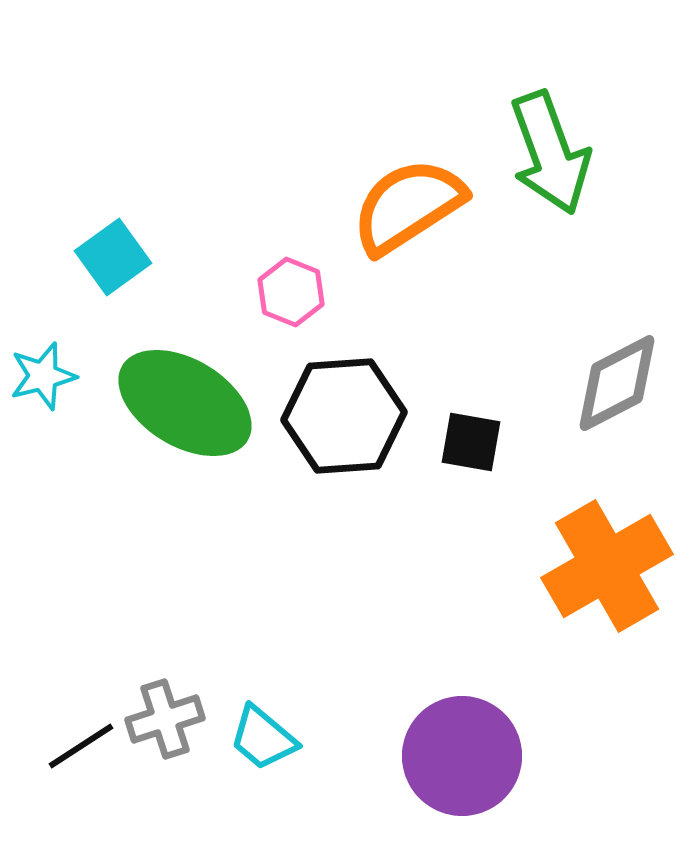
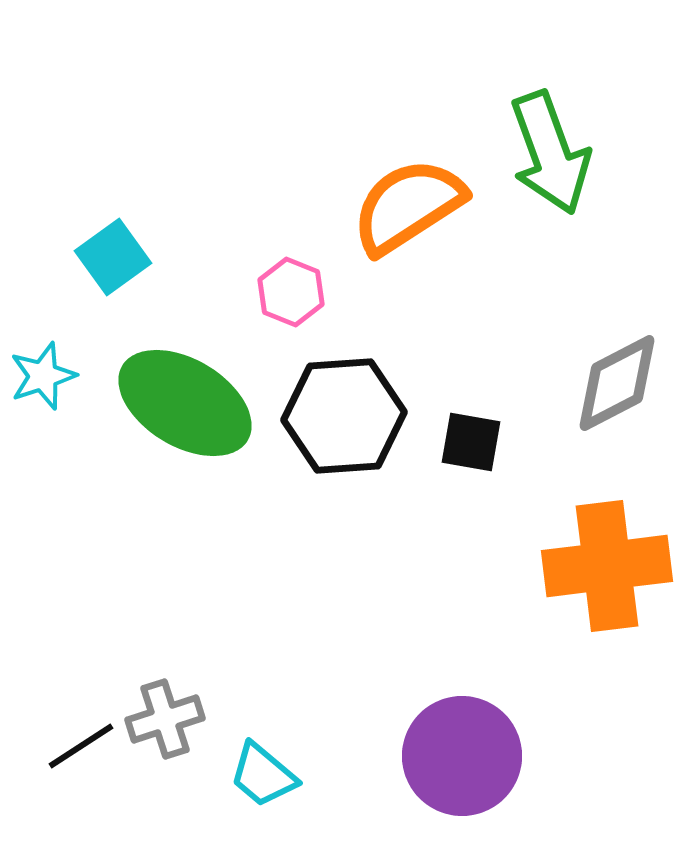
cyan star: rotated 4 degrees counterclockwise
orange cross: rotated 23 degrees clockwise
cyan trapezoid: moved 37 px down
